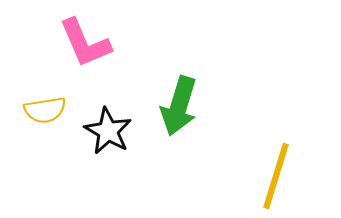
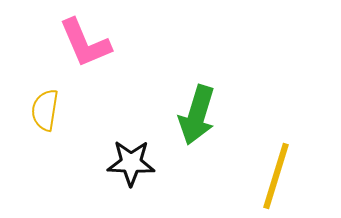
green arrow: moved 18 px right, 9 px down
yellow semicircle: rotated 108 degrees clockwise
black star: moved 23 px right, 32 px down; rotated 27 degrees counterclockwise
